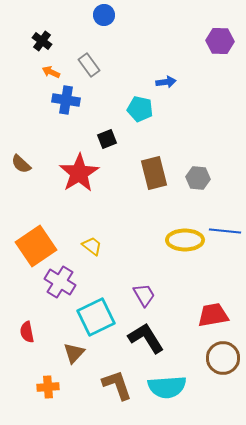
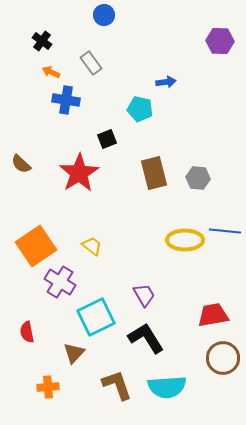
gray rectangle: moved 2 px right, 2 px up
